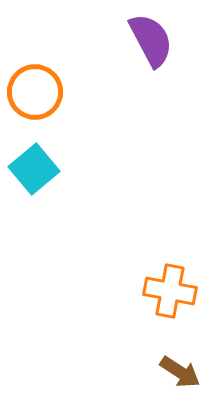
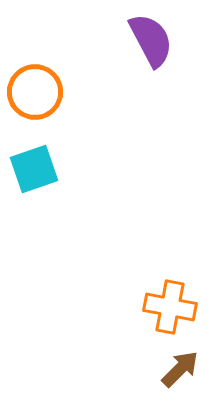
cyan square: rotated 21 degrees clockwise
orange cross: moved 16 px down
brown arrow: moved 3 px up; rotated 78 degrees counterclockwise
